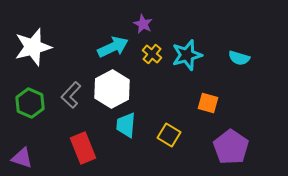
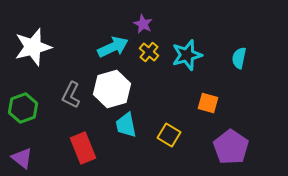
yellow cross: moved 3 px left, 2 px up
cyan semicircle: rotated 85 degrees clockwise
white hexagon: rotated 12 degrees clockwise
gray L-shape: rotated 16 degrees counterclockwise
green hexagon: moved 7 px left, 5 px down; rotated 16 degrees clockwise
cyan trapezoid: rotated 16 degrees counterclockwise
purple triangle: rotated 20 degrees clockwise
